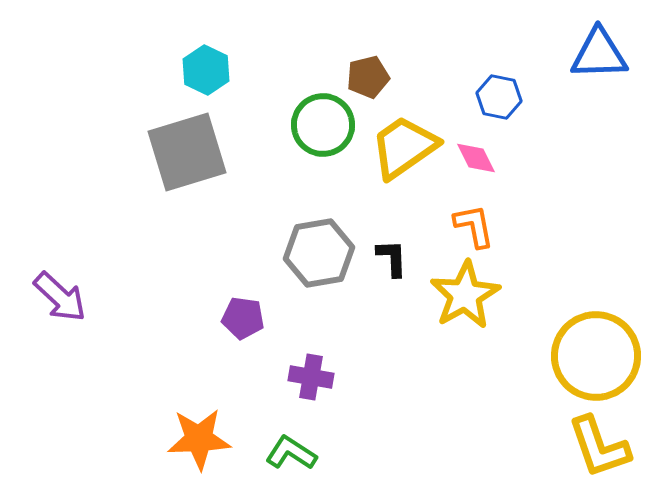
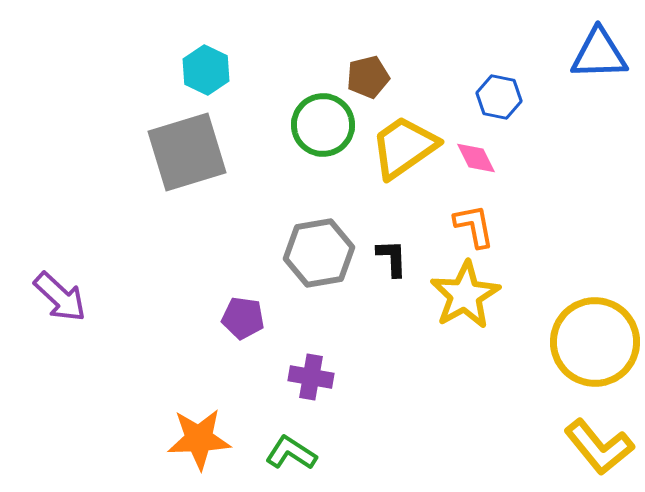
yellow circle: moved 1 px left, 14 px up
yellow L-shape: rotated 20 degrees counterclockwise
